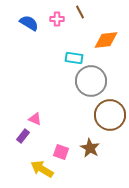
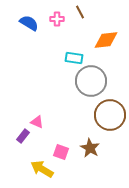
pink triangle: moved 2 px right, 3 px down
